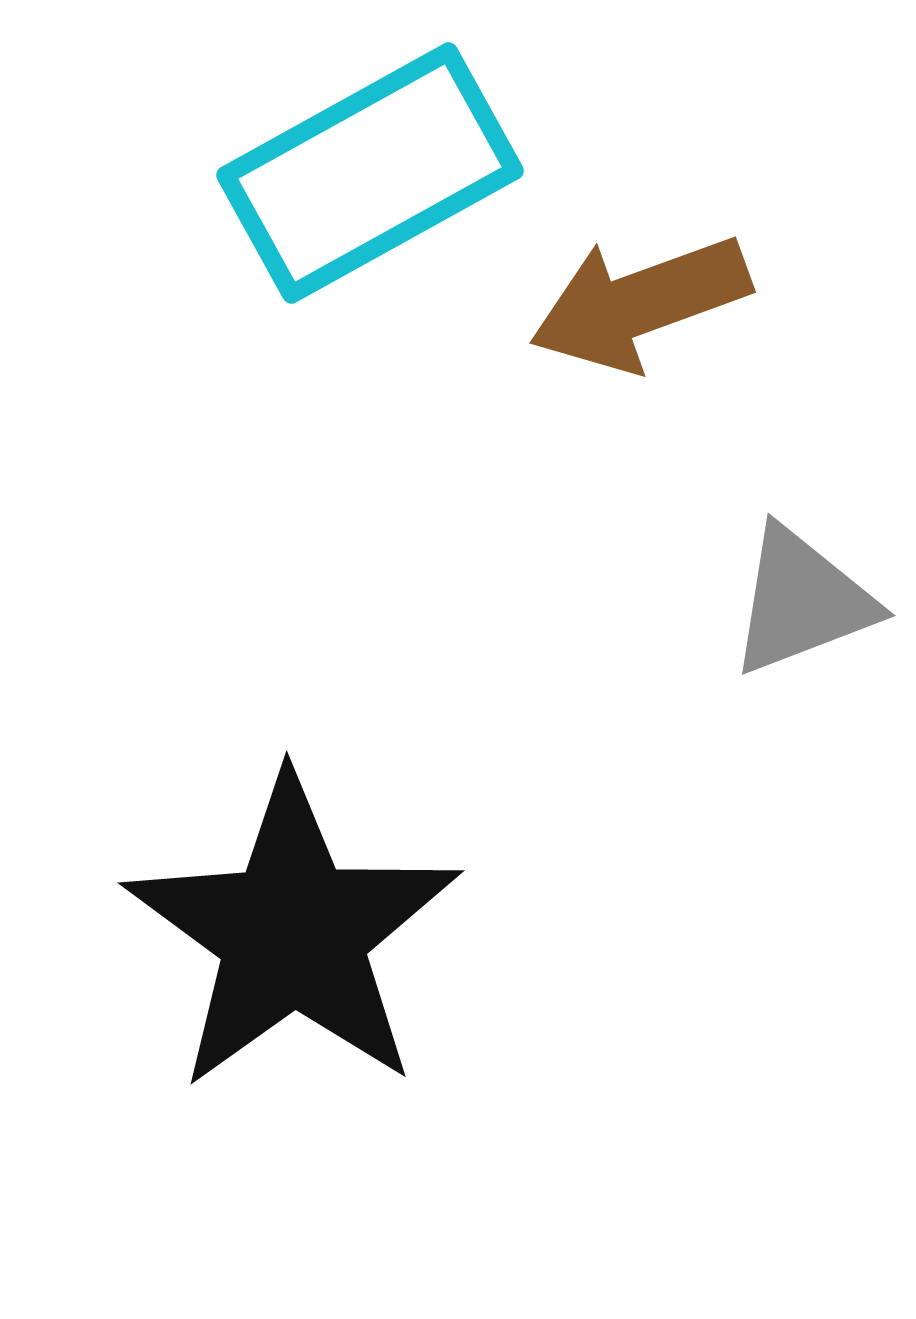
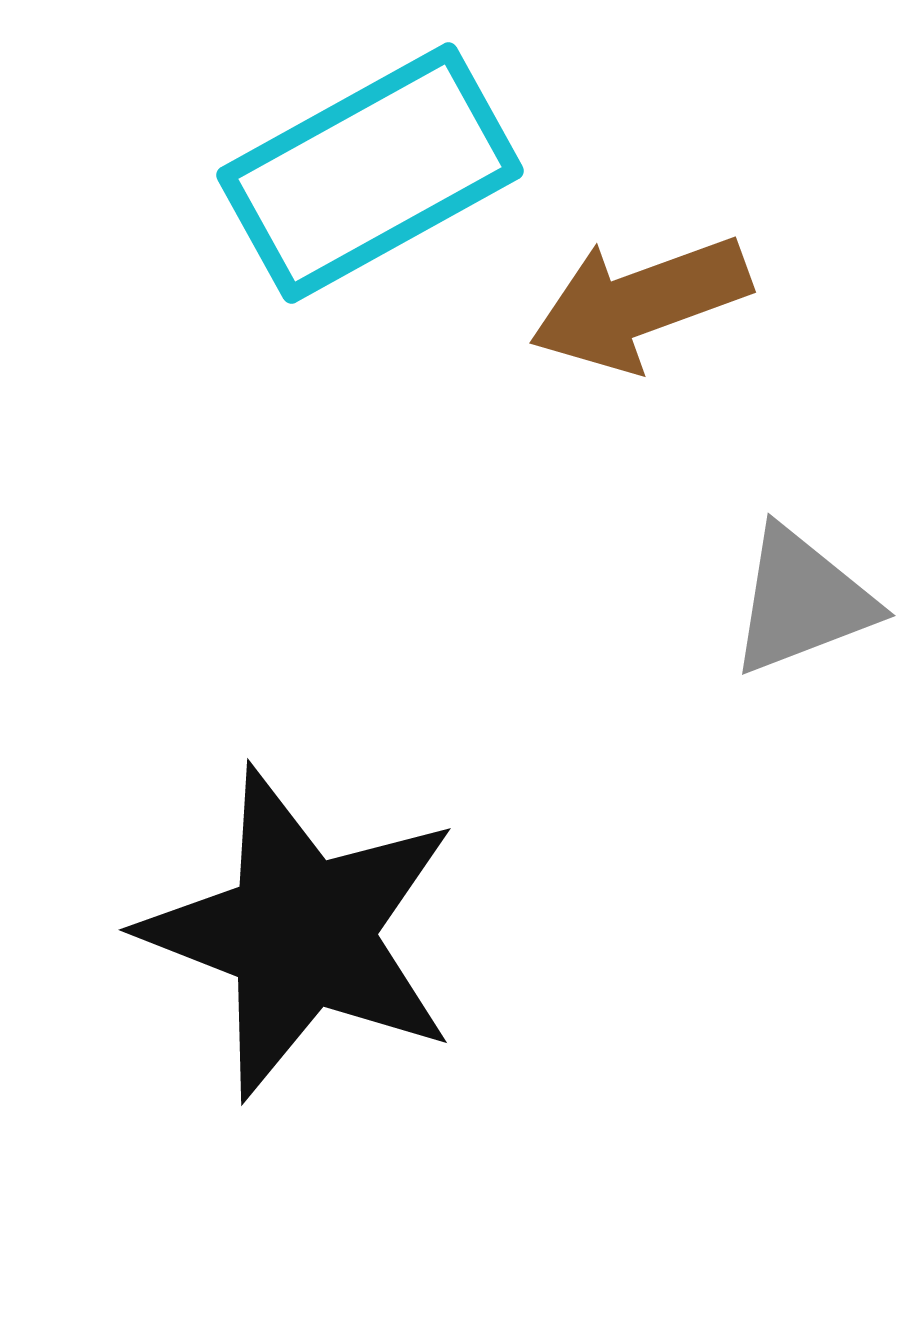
black star: moved 8 px right; rotated 15 degrees counterclockwise
